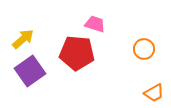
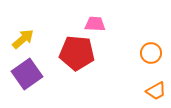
pink trapezoid: rotated 15 degrees counterclockwise
orange circle: moved 7 px right, 4 px down
purple square: moved 3 px left, 3 px down
orange trapezoid: moved 2 px right, 2 px up
